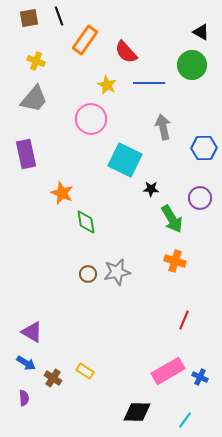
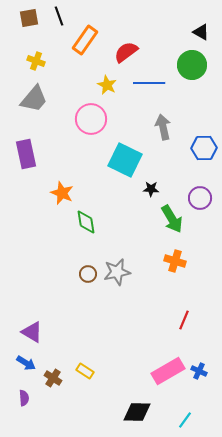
red semicircle: rotated 95 degrees clockwise
blue cross: moved 1 px left, 6 px up
